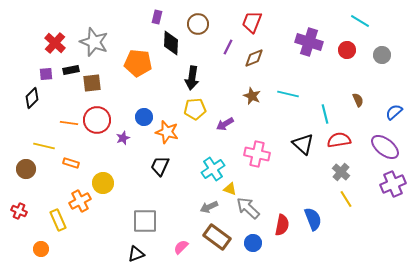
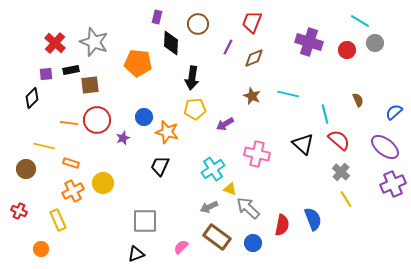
gray circle at (382, 55): moved 7 px left, 12 px up
brown square at (92, 83): moved 2 px left, 2 px down
red semicircle at (339, 140): rotated 50 degrees clockwise
orange cross at (80, 201): moved 7 px left, 10 px up
